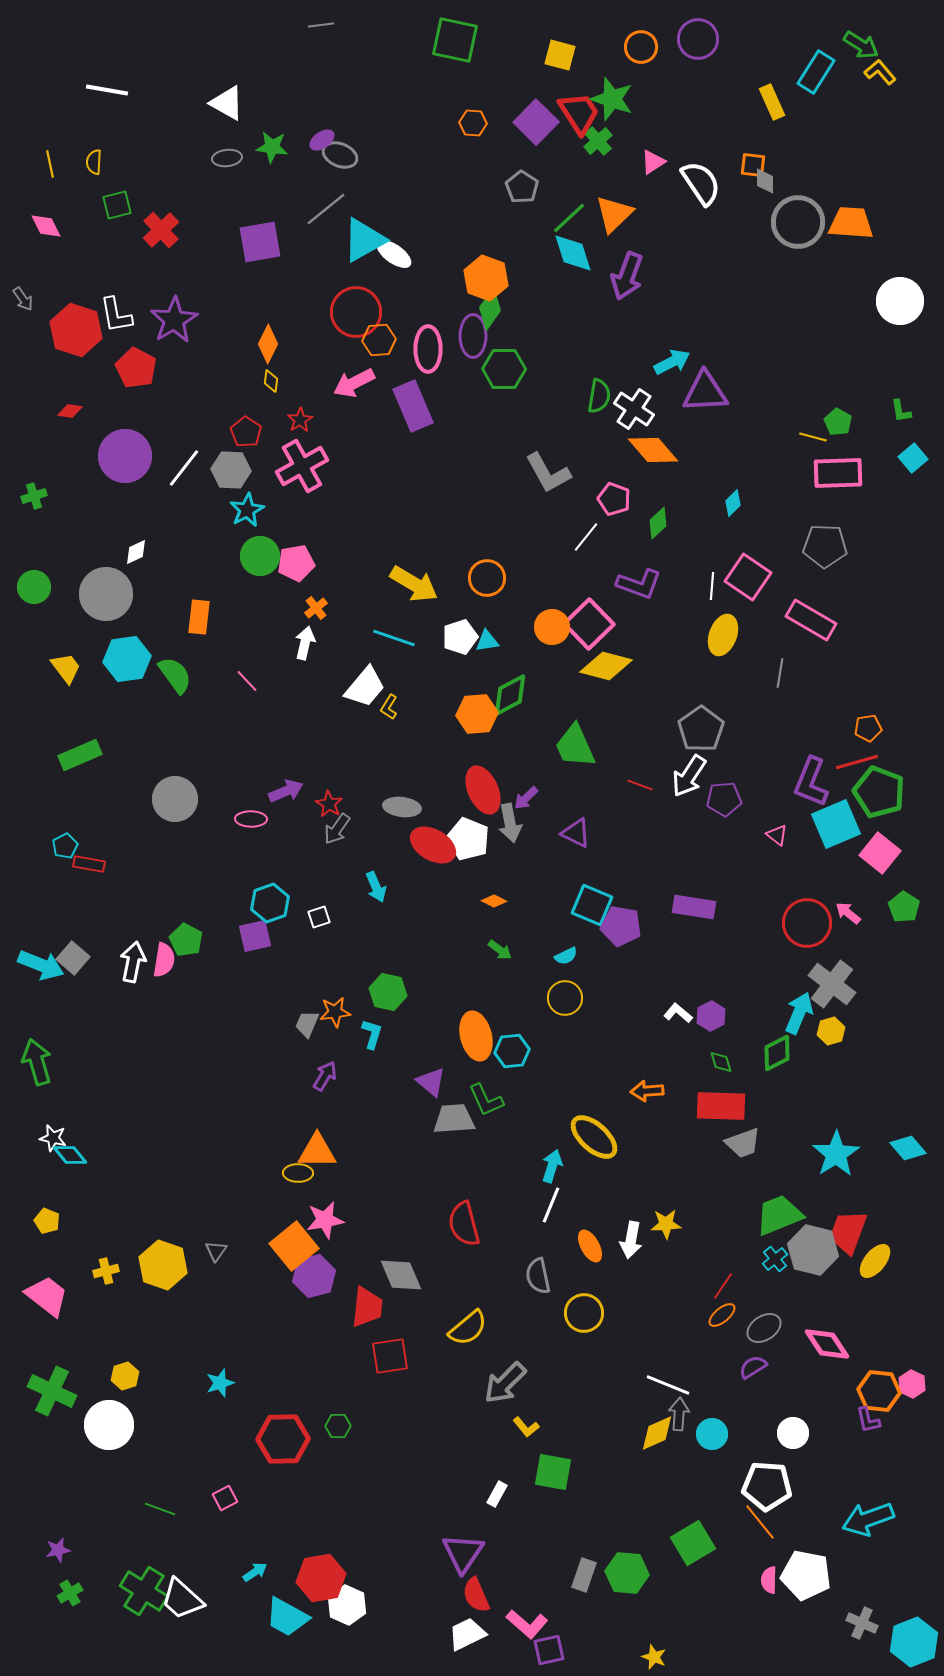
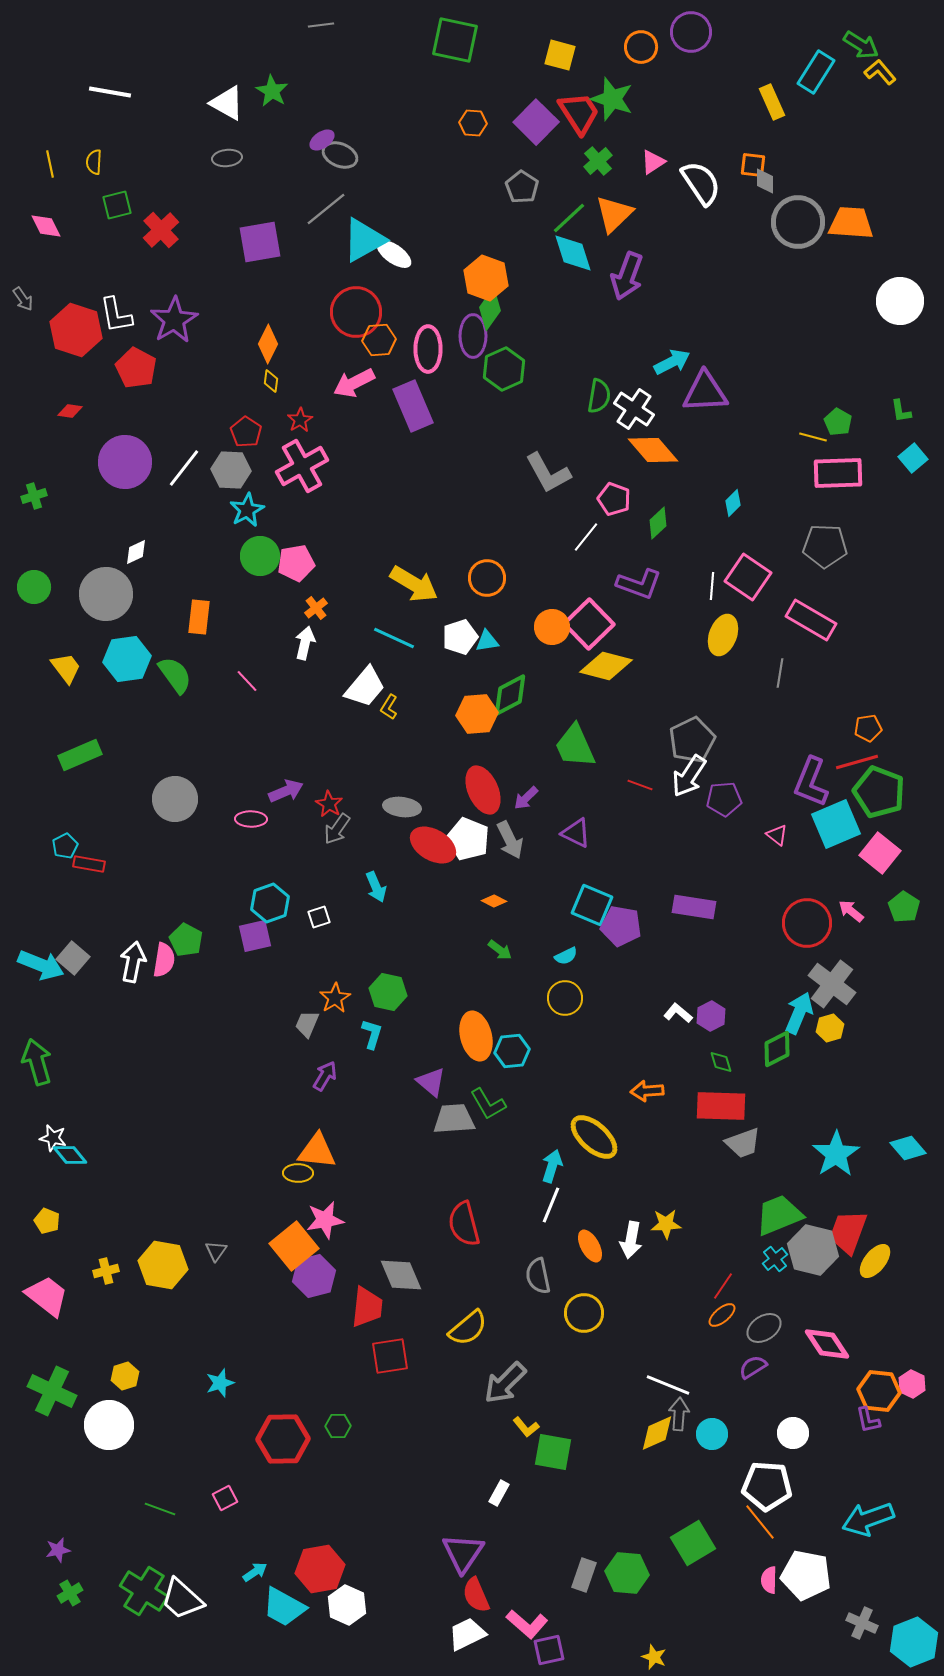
purple circle at (698, 39): moved 7 px left, 7 px up
white line at (107, 90): moved 3 px right, 2 px down
green cross at (598, 141): moved 20 px down
green star at (272, 147): moved 56 px up; rotated 24 degrees clockwise
green hexagon at (504, 369): rotated 24 degrees counterclockwise
purple circle at (125, 456): moved 6 px down
cyan line at (394, 638): rotated 6 degrees clockwise
gray pentagon at (701, 729): moved 9 px left, 11 px down; rotated 9 degrees clockwise
gray arrow at (510, 823): moved 17 px down; rotated 15 degrees counterclockwise
pink arrow at (848, 913): moved 3 px right, 2 px up
orange star at (335, 1012): moved 14 px up; rotated 24 degrees counterclockwise
yellow hexagon at (831, 1031): moved 1 px left, 3 px up
green diamond at (777, 1053): moved 4 px up
green L-shape at (486, 1100): moved 2 px right, 4 px down; rotated 6 degrees counterclockwise
orange triangle at (317, 1151): rotated 6 degrees clockwise
yellow hexagon at (163, 1265): rotated 9 degrees counterclockwise
green square at (553, 1472): moved 20 px up
white rectangle at (497, 1494): moved 2 px right, 1 px up
red hexagon at (321, 1578): moved 1 px left, 9 px up
cyan trapezoid at (287, 1617): moved 3 px left, 10 px up
